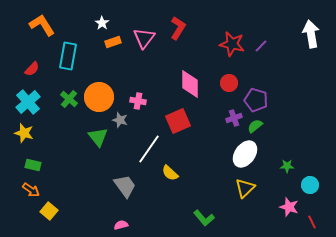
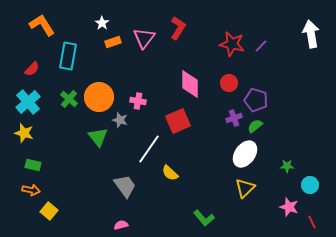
orange arrow: rotated 24 degrees counterclockwise
